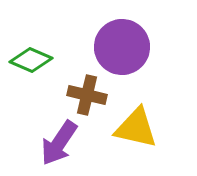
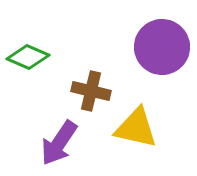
purple circle: moved 40 px right
green diamond: moved 3 px left, 3 px up
brown cross: moved 4 px right, 4 px up
